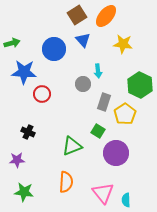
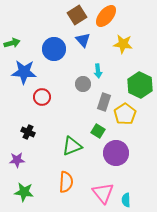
red circle: moved 3 px down
